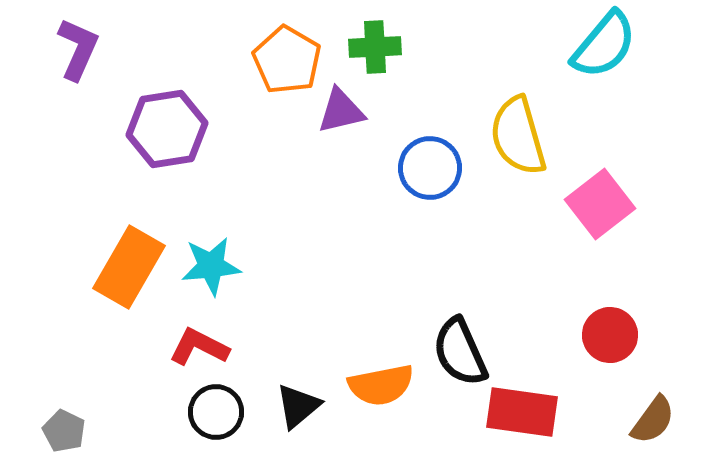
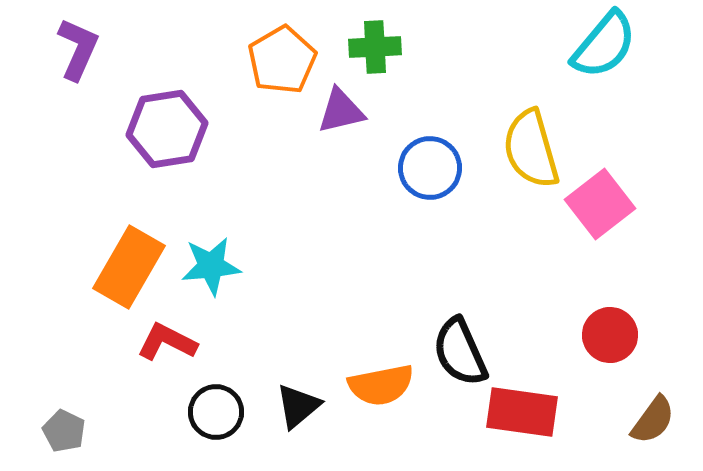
orange pentagon: moved 5 px left; rotated 12 degrees clockwise
yellow semicircle: moved 13 px right, 13 px down
red L-shape: moved 32 px left, 5 px up
